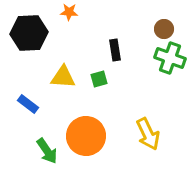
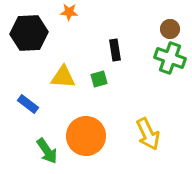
brown circle: moved 6 px right
